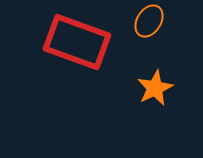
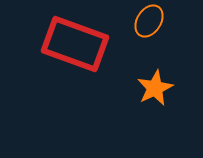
red rectangle: moved 2 px left, 2 px down
